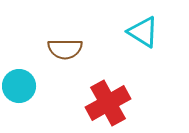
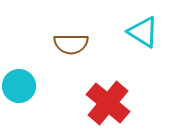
brown semicircle: moved 6 px right, 5 px up
red cross: rotated 21 degrees counterclockwise
